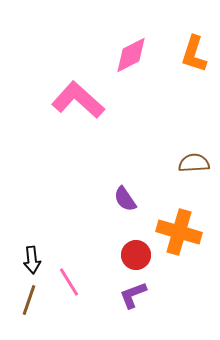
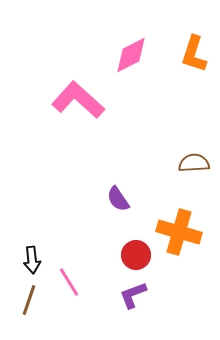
purple semicircle: moved 7 px left
